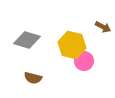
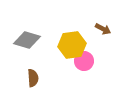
brown arrow: moved 2 px down
yellow hexagon: rotated 20 degrees counterclockwise
brown semicircle: rotated 108 degrees counterclockwise
